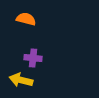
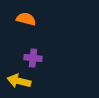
yellow arrow: moved 2 px left, 1 px down
